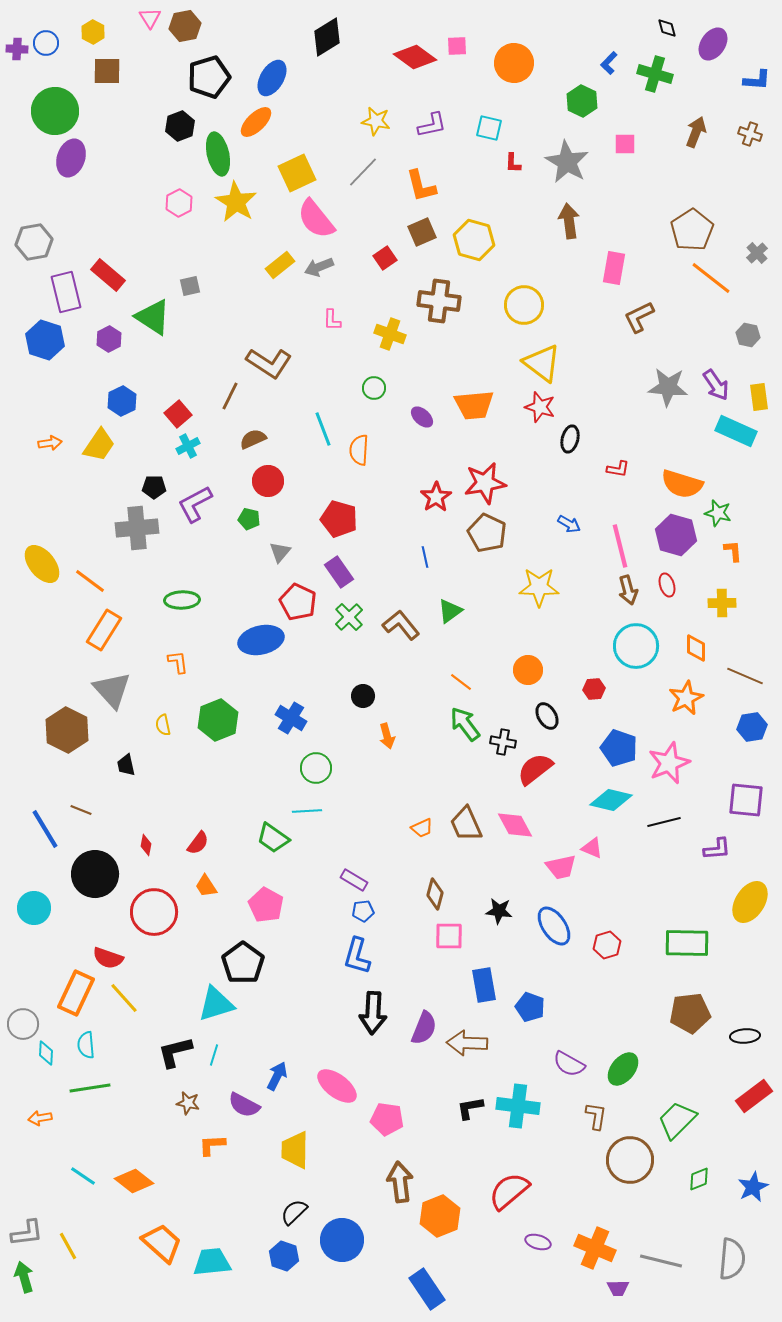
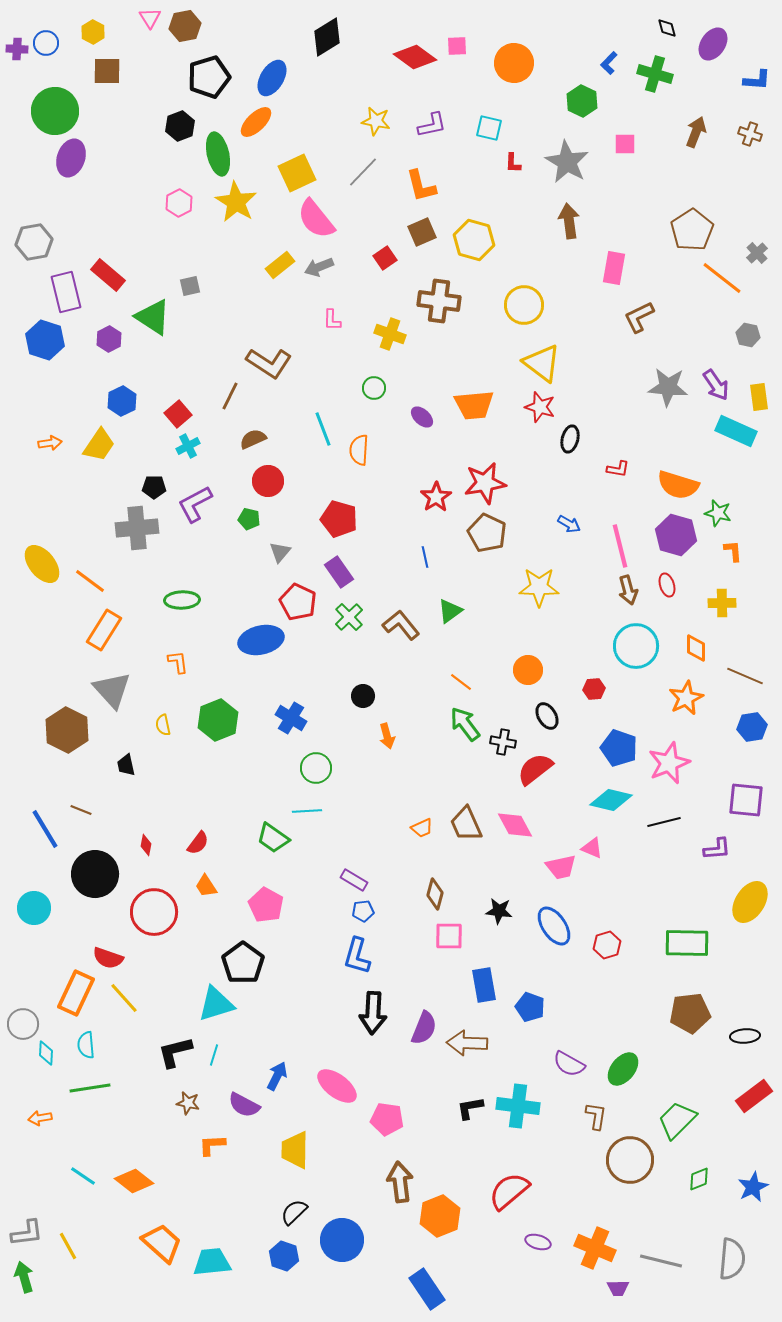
orange line at (711, 278): moved 11 px right
orange semicircle at (682, 484): moved 4 px left, 1 px down
